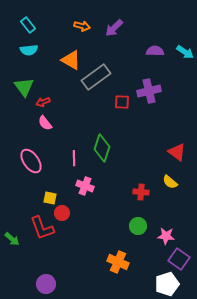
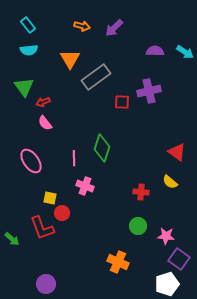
orange triangle: moved 1 px left, 1 px up; rotated 30 degrees clockwise
